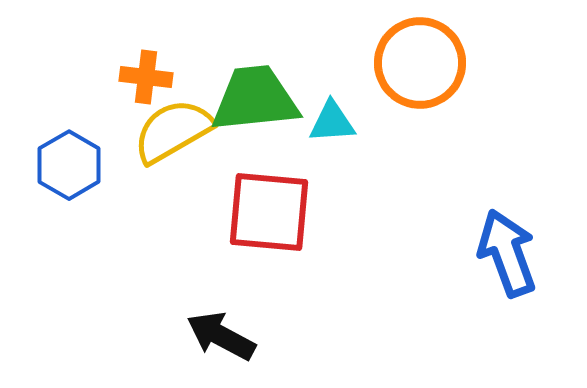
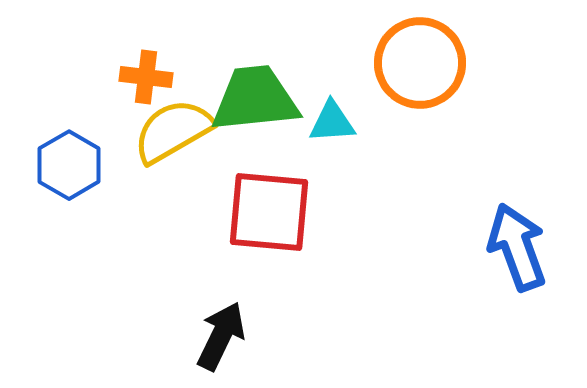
blue arrow: moved 10 px right, 6 px up
black arrow: rotated 88 degrees clockwise
